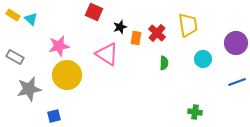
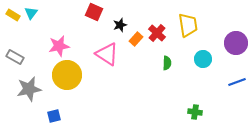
cyan triangle: moved 6 px up; rotated 24 degrees clockwise
black star: moved 2 px up
orange rectangle: moved 1 px down; rotated 32 degrees clockwise
green semicircle: moved 3 px right
